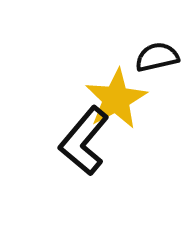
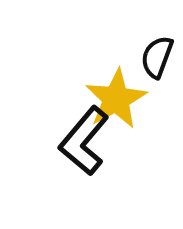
black semicircle: rotated 57 degrees counterclockwise
